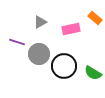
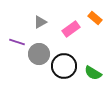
pink rectangle: rotated 24 degrees counterclockwise
